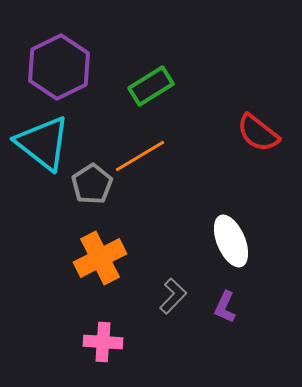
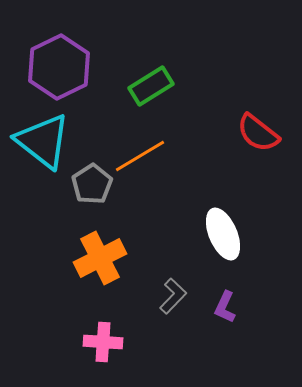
cyan triangle: moved 2 px up
white ellipse: moved 8 px left, 7 px up
